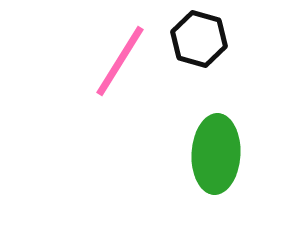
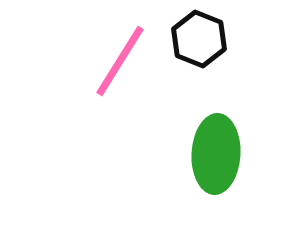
black hexagon: rotated 6 degrees clockwise
